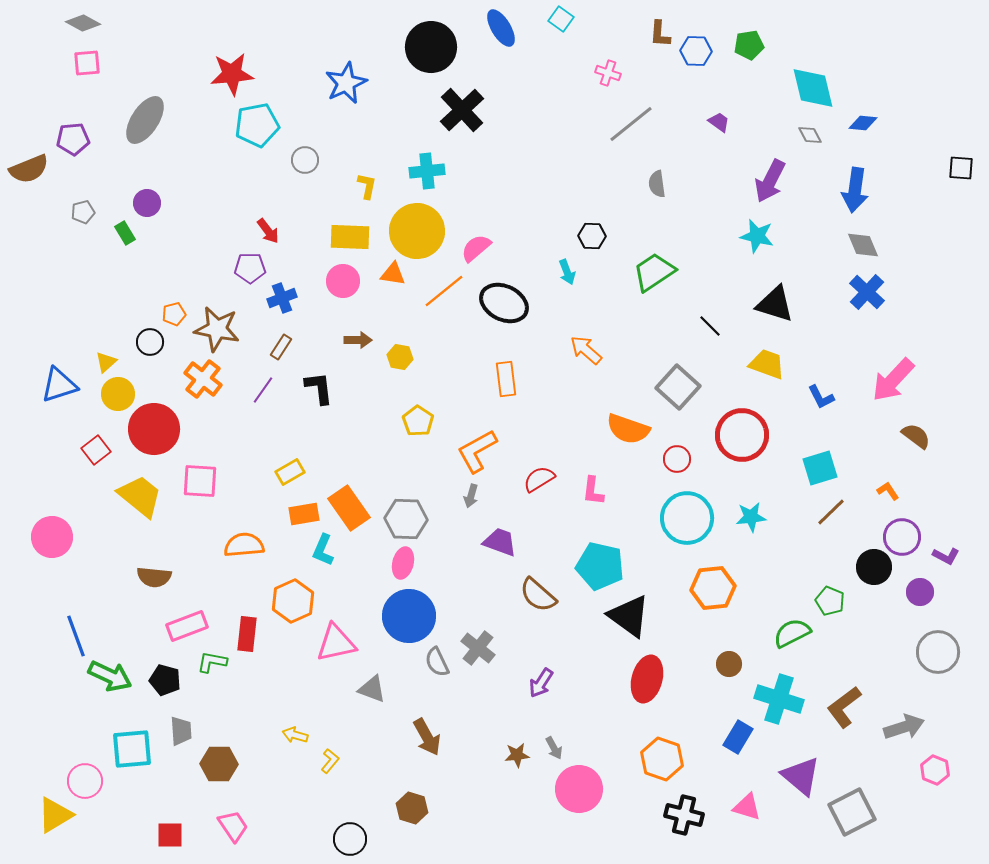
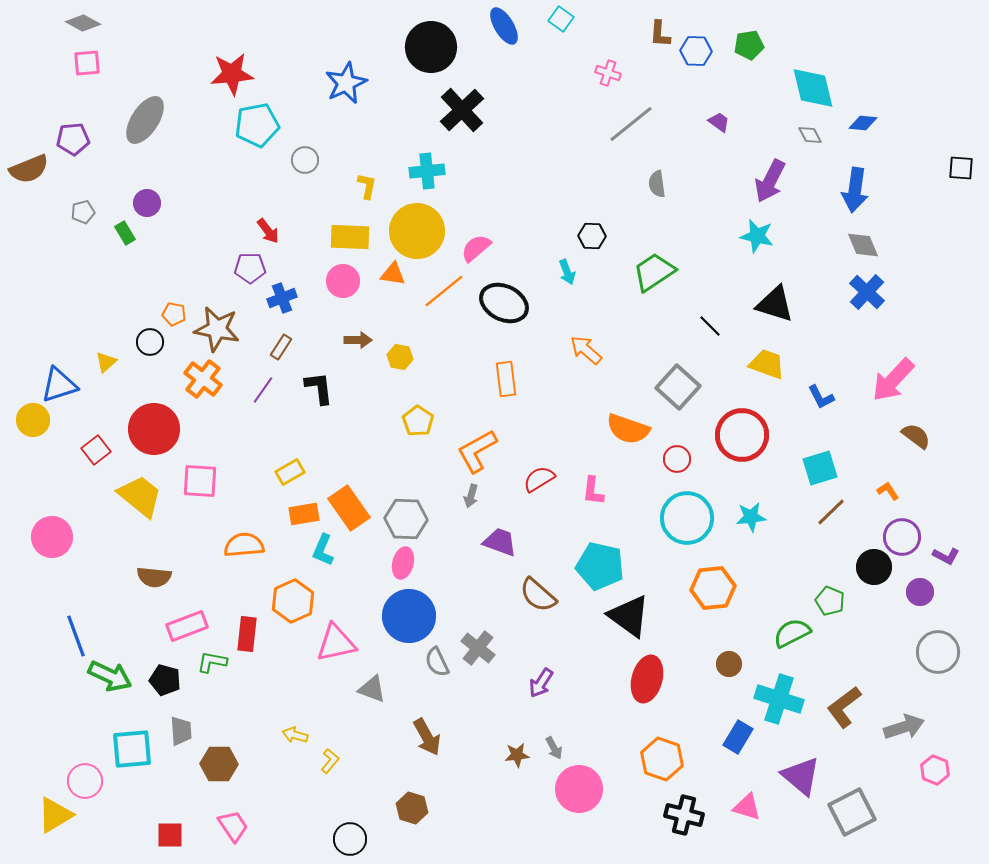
blue ellipse at (501, 28): moved 3 px right, 2 px up
orange pentagon at (174, 314): rotated 25 degrees clockwise
yellow circle at (118, 394): moved 85 px left, 26 px down
